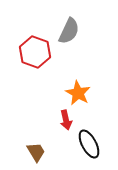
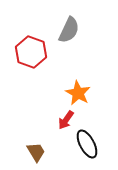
gray semicircle: moved 1 px up
red hexagon: moved 4 px left
red arrow: rotated 48 degrees clockwise
black ellipse: moved 2 px left
